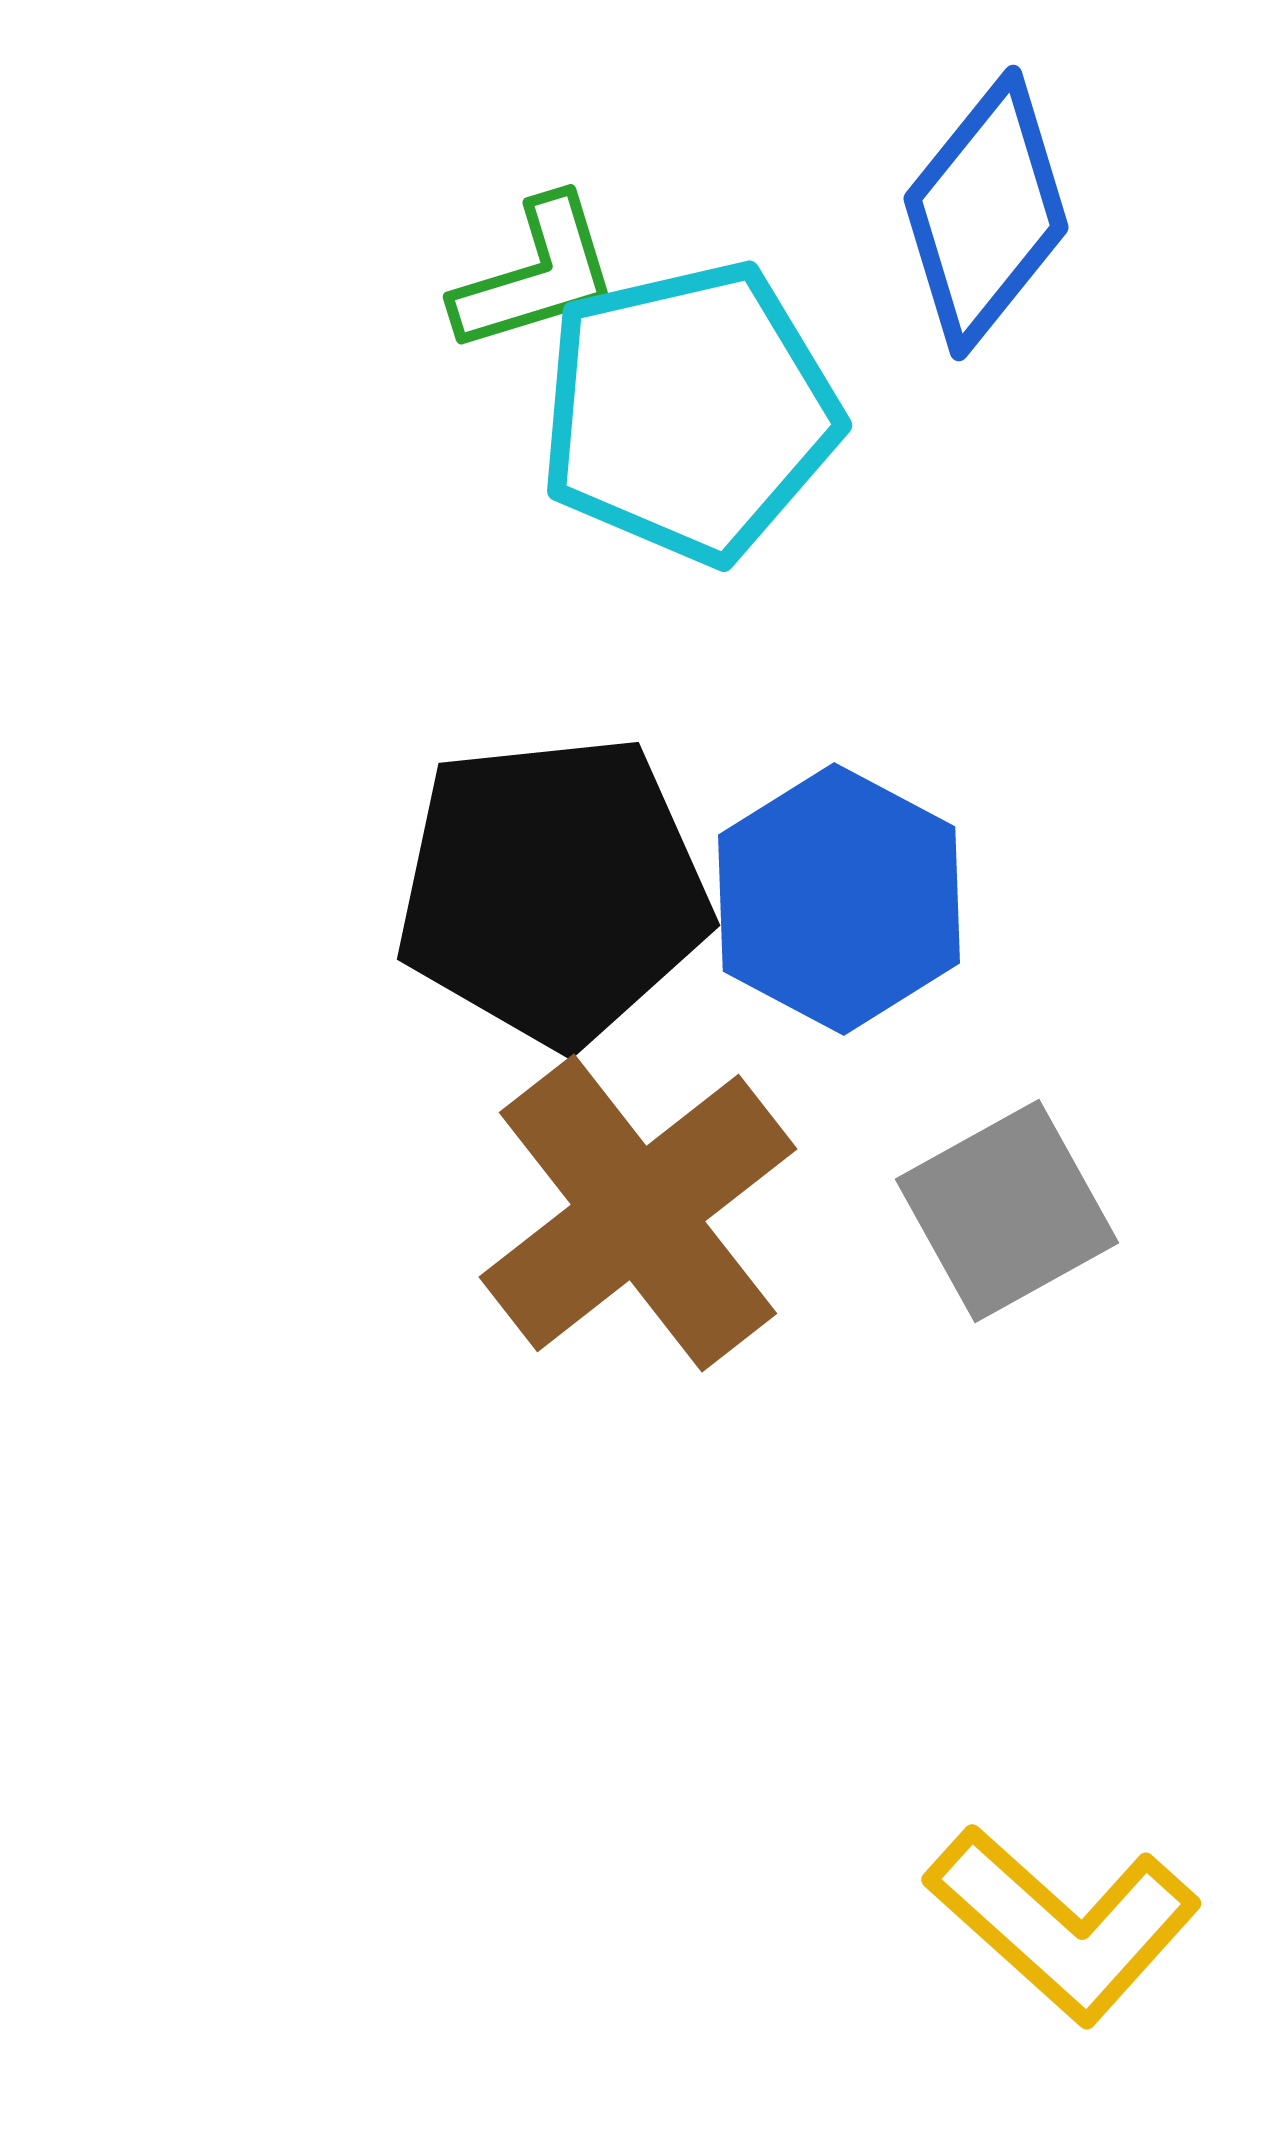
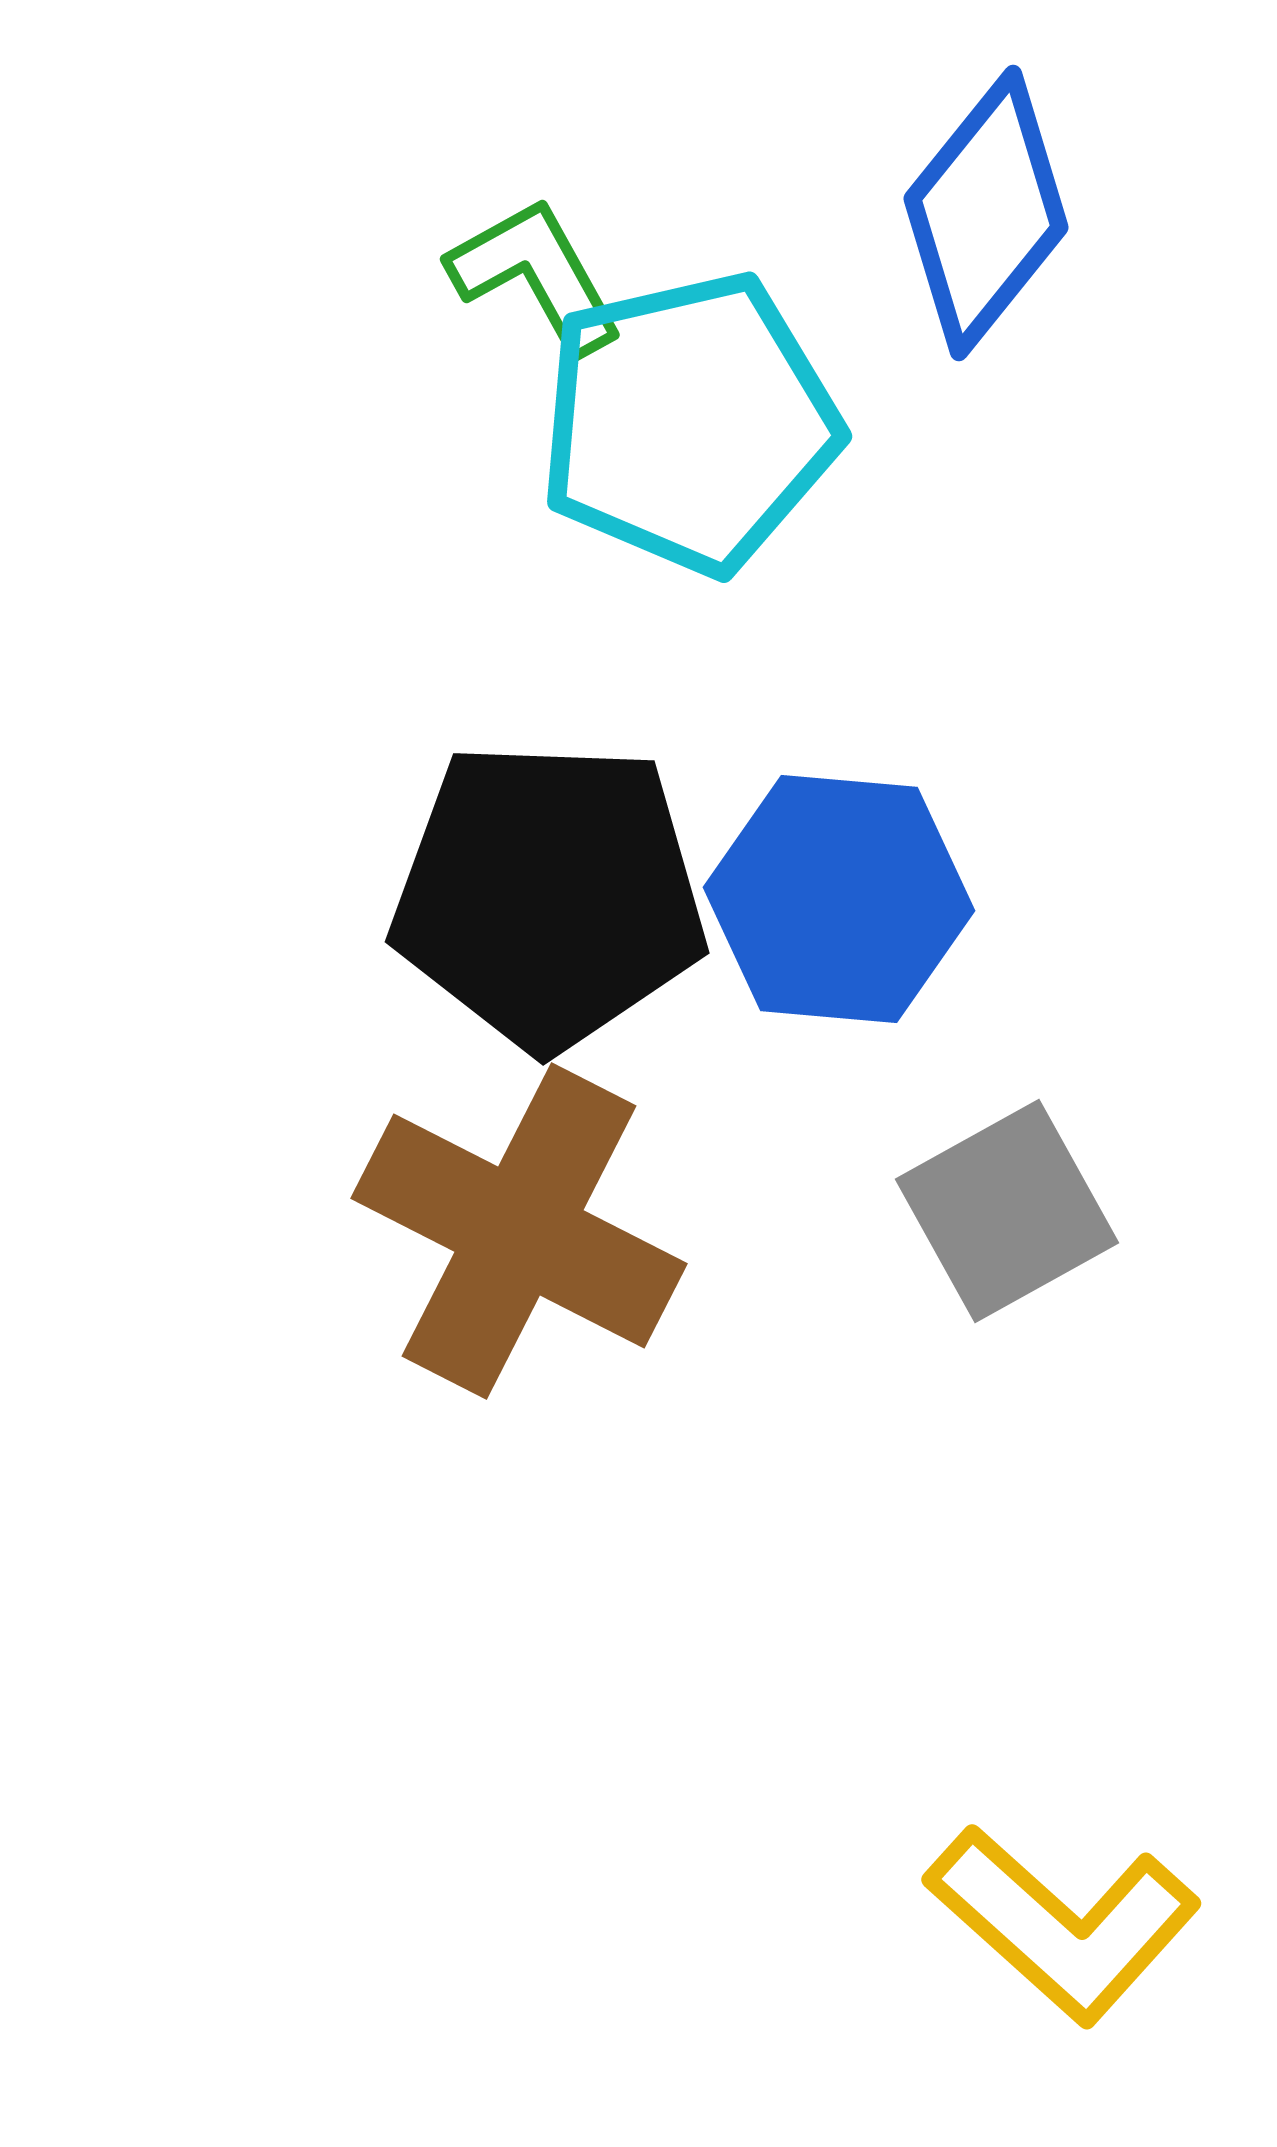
green L-shape: rotated 102 degrees counterclockwise
cyan pentagon: moved 11 px down
black pentagon: moved 4 px left, 5 px down; rotated 8 degrees clockwise
blue hexagon: rotated 23 degrees counterclockwise
brown cross: moved 119 px left, 18 px down; rotated 25 degrees counterclockwise
